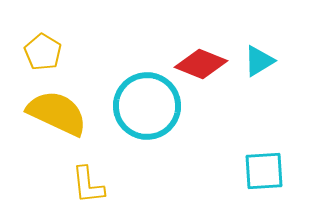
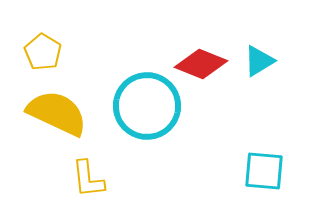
cyan square: rotated 9 degrees clockwise
yellow L-shape: moved 6 px up
